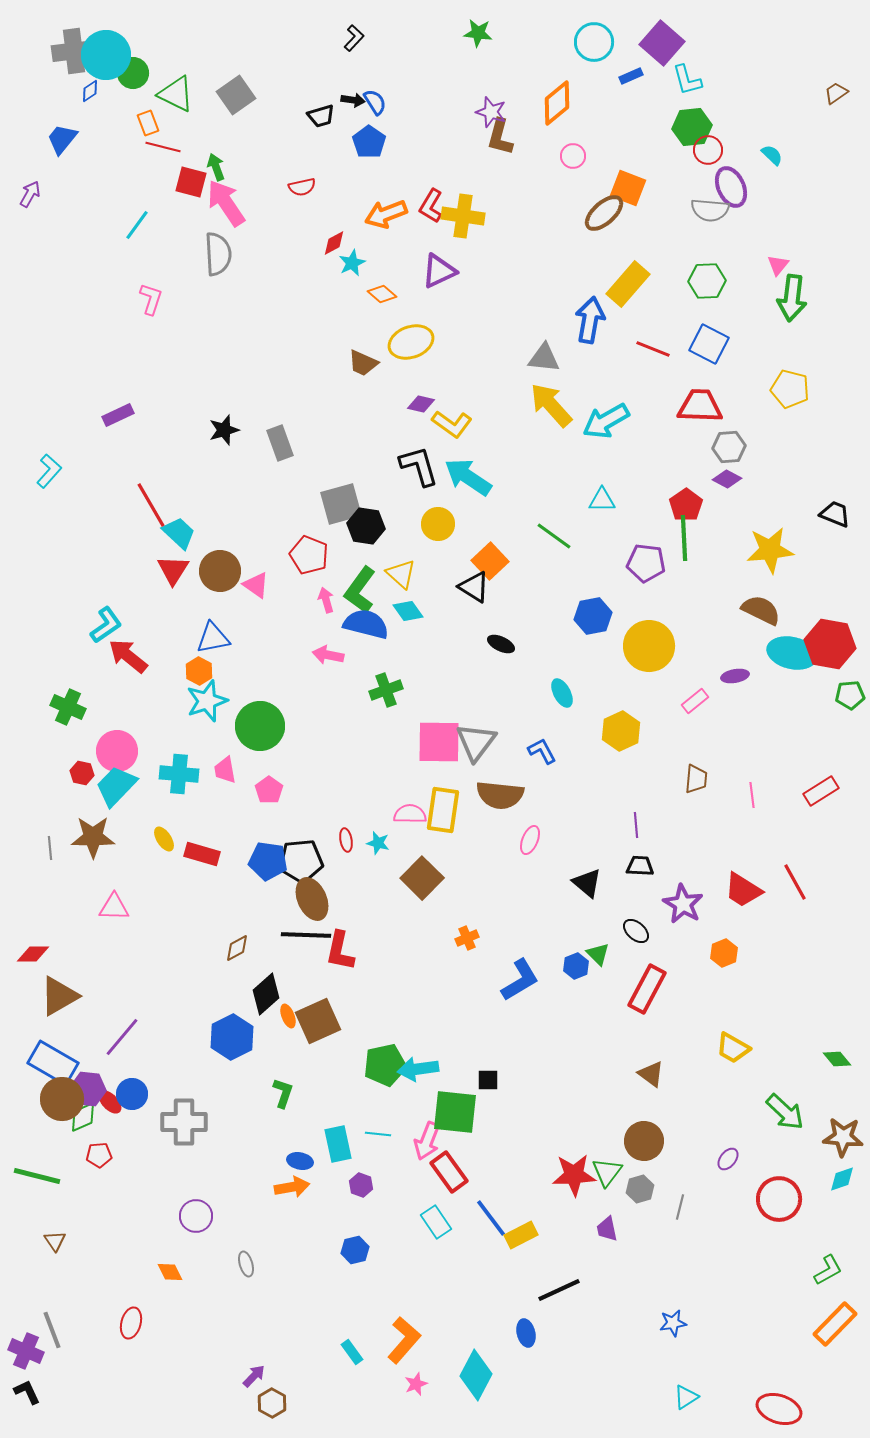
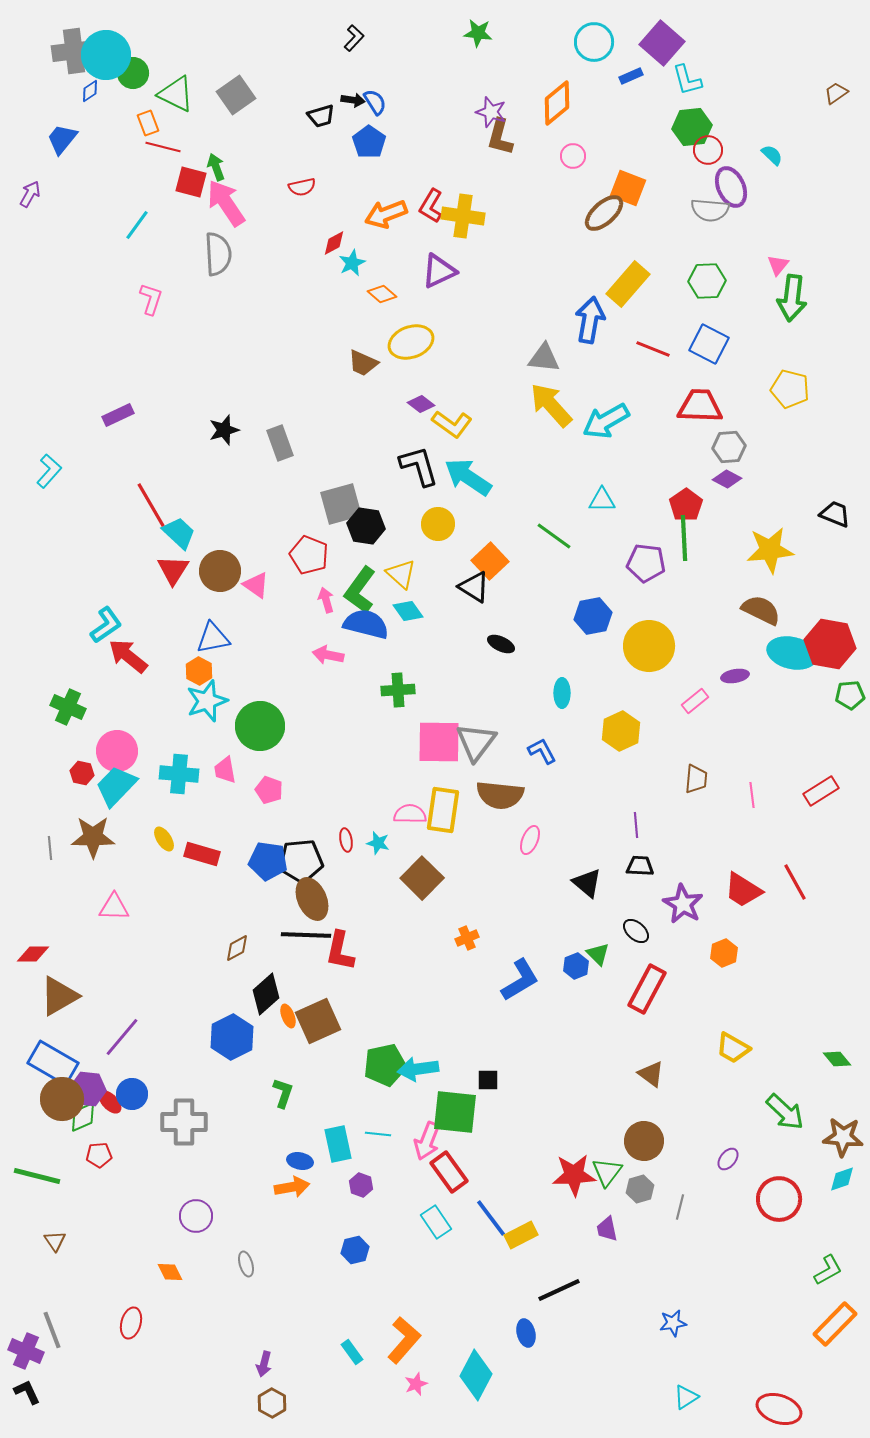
purple diamond at (421, 404): rotated 24 degrees clockwise
green cross at (386, 690): moved 12 px right; rotated 16 degrees clockwise
cyan ellipse at (562, 693): rotated 28 degrees clockwise
pink pentagon at (269, 790): rotated 16 degrees counterclockwise
purple arrow at (254, 1376): moved 10 px right, 12 px up; rotated 150 degrees clockwise
